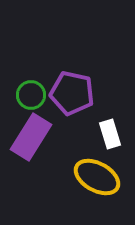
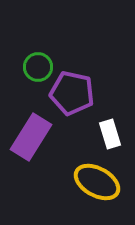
green circle: moved 7 px right, 28 px up
yellow ellipse: moved 5 px down
